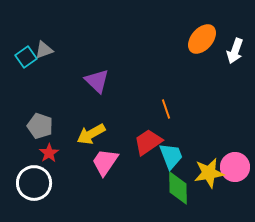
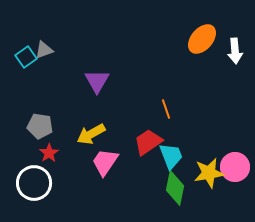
white arrow: rotated 25 degrees counterclockwise
purple triangle: rotated 16 degrees clockwise
gray pentagon: rotated 10 degrees counterclockwise
green diamond: moved 3 px left; rotated 12 degrees clockwise
